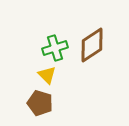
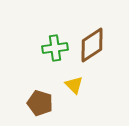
green cross: rotated 10 degrees clockwise
yellow triangle: moved 27 px right, 10 px down
